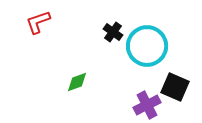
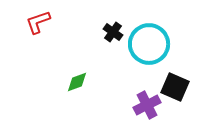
cyan circle: moved 2 px right, 2 px up
